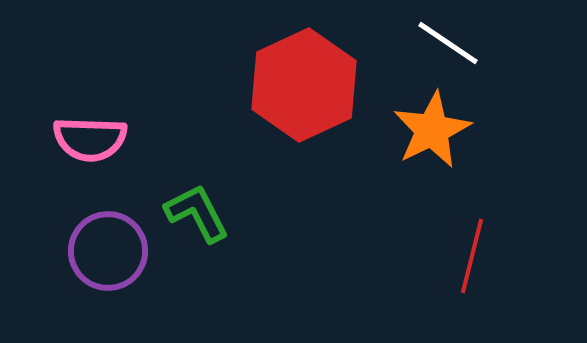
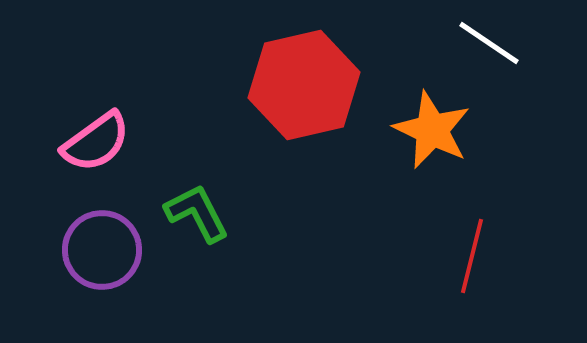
white line: moved 41 px right
red hexagon: rotated 12 degrees clockwise
orange star: rotated 20 degrees counterclockwise
pink semicircle: moved 6 px right, 3 px down; rotated 38 degrees counterclockwise
purple circle: moved 6 px left, 1 px up
